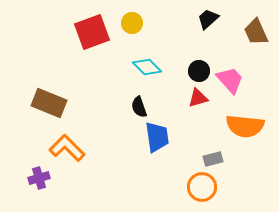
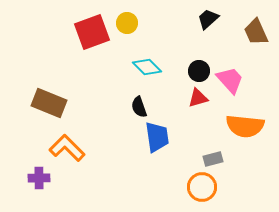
yellow circle: moved 5 px left
purple cross: rotated 15 degrees clockwise
